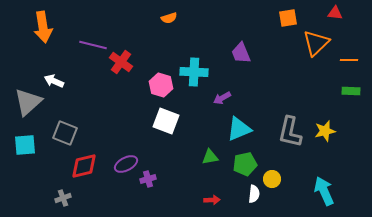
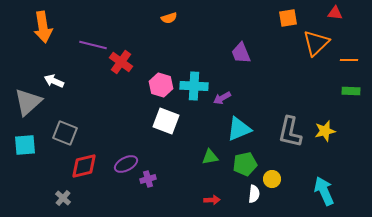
cyan cross: moved 14 px down
gray cross: rotated 28 degrees counterclockwise
